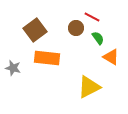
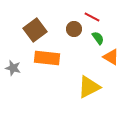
brown circle: moved 2 px left, 1 px down
